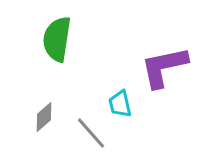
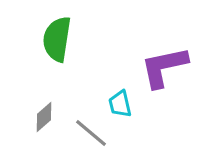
gray line: rotated 9 degrees counterclockwise
